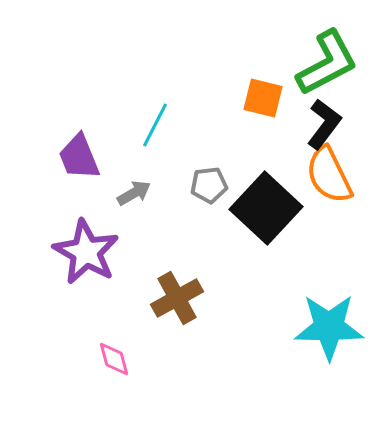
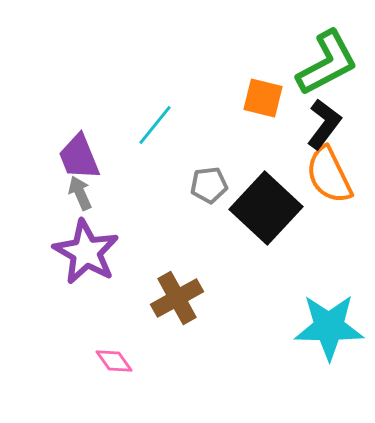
cyan line: rotated 12 degrees clockwise
gray arrow: moved 54 px left; rotated 84 degrees counterclockwise
pink diamond: moved 2 px down; rotated 21 degrees counterclockwise
